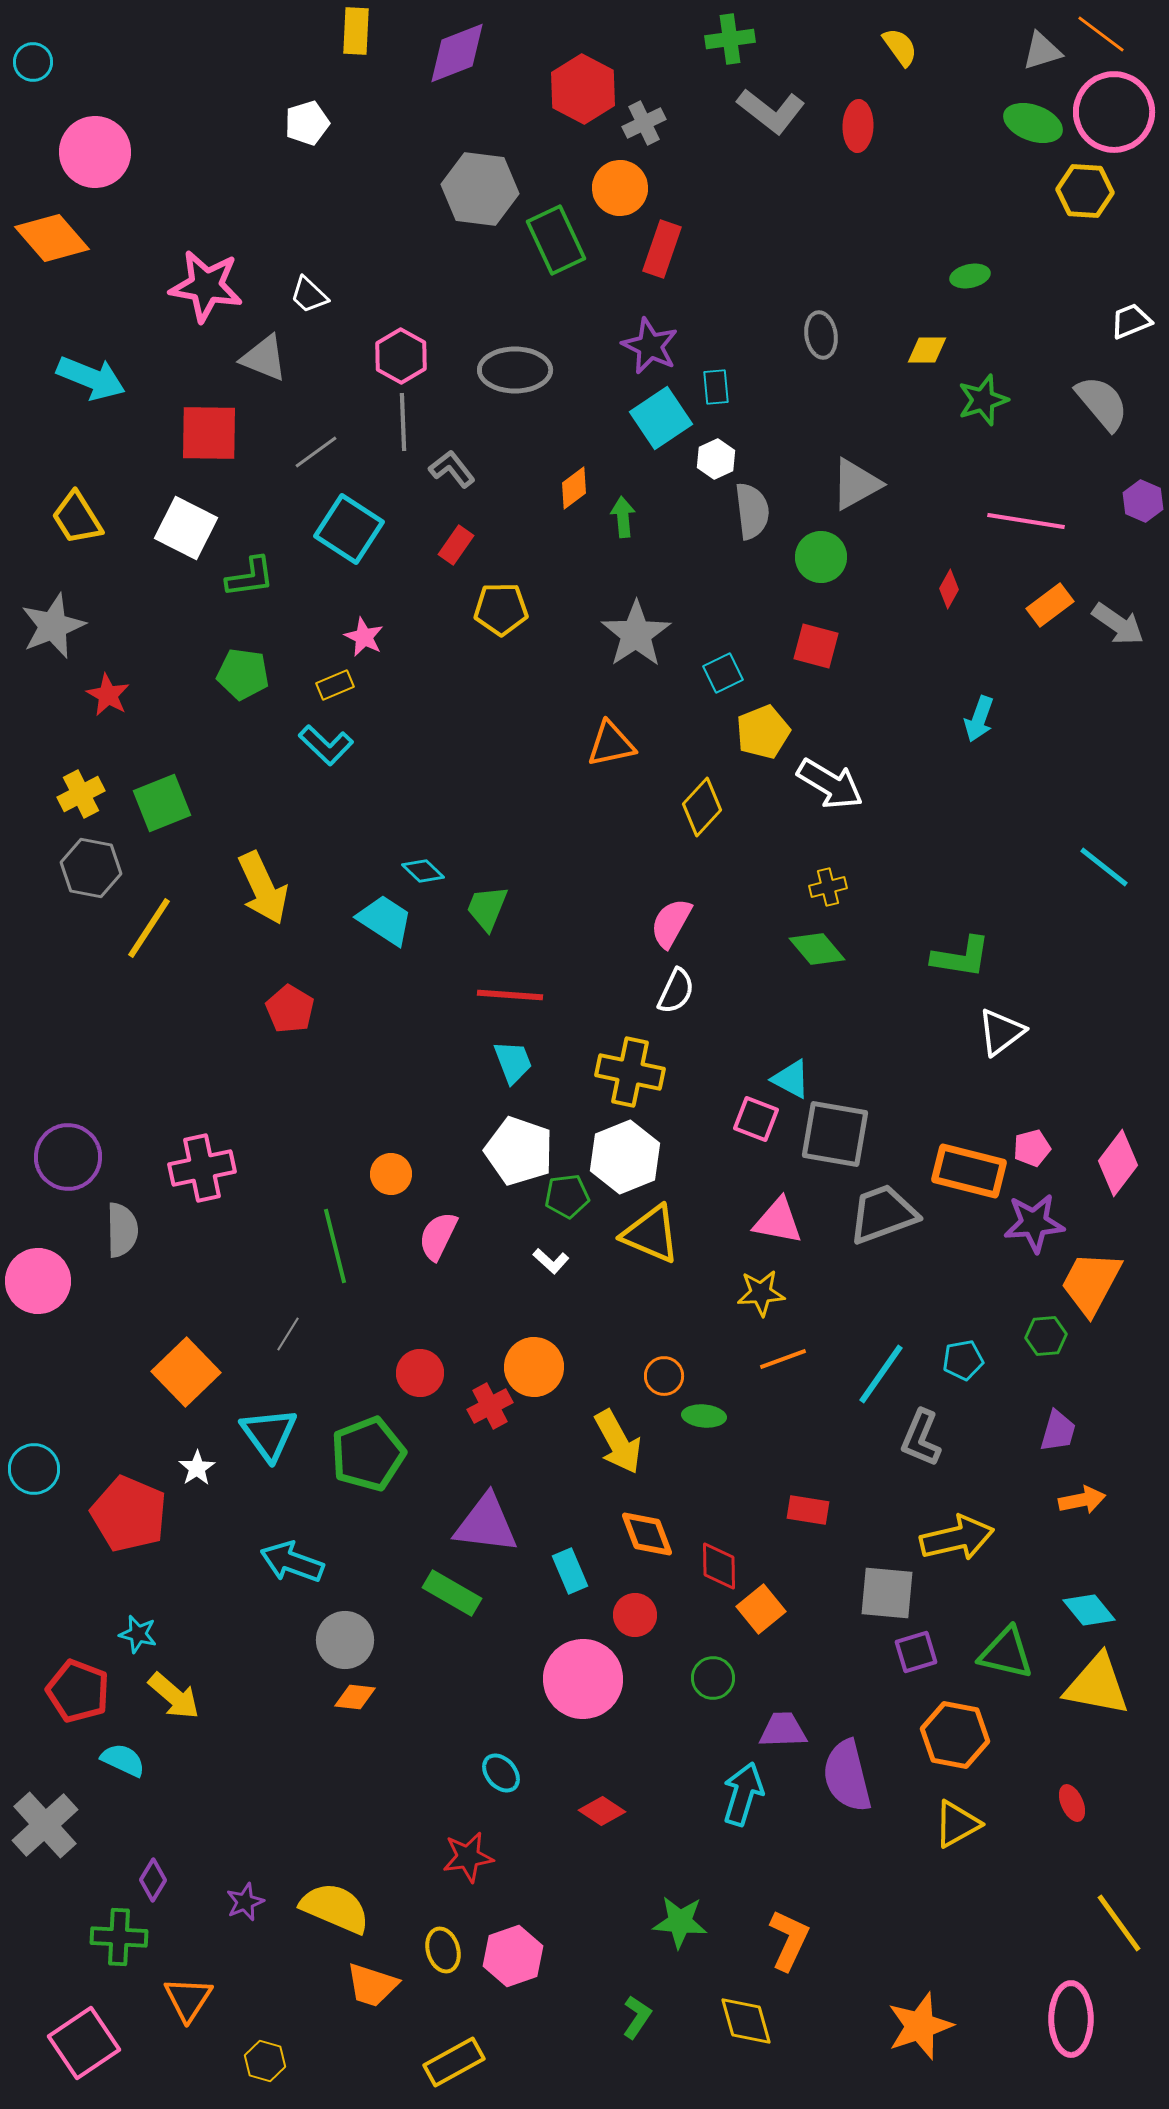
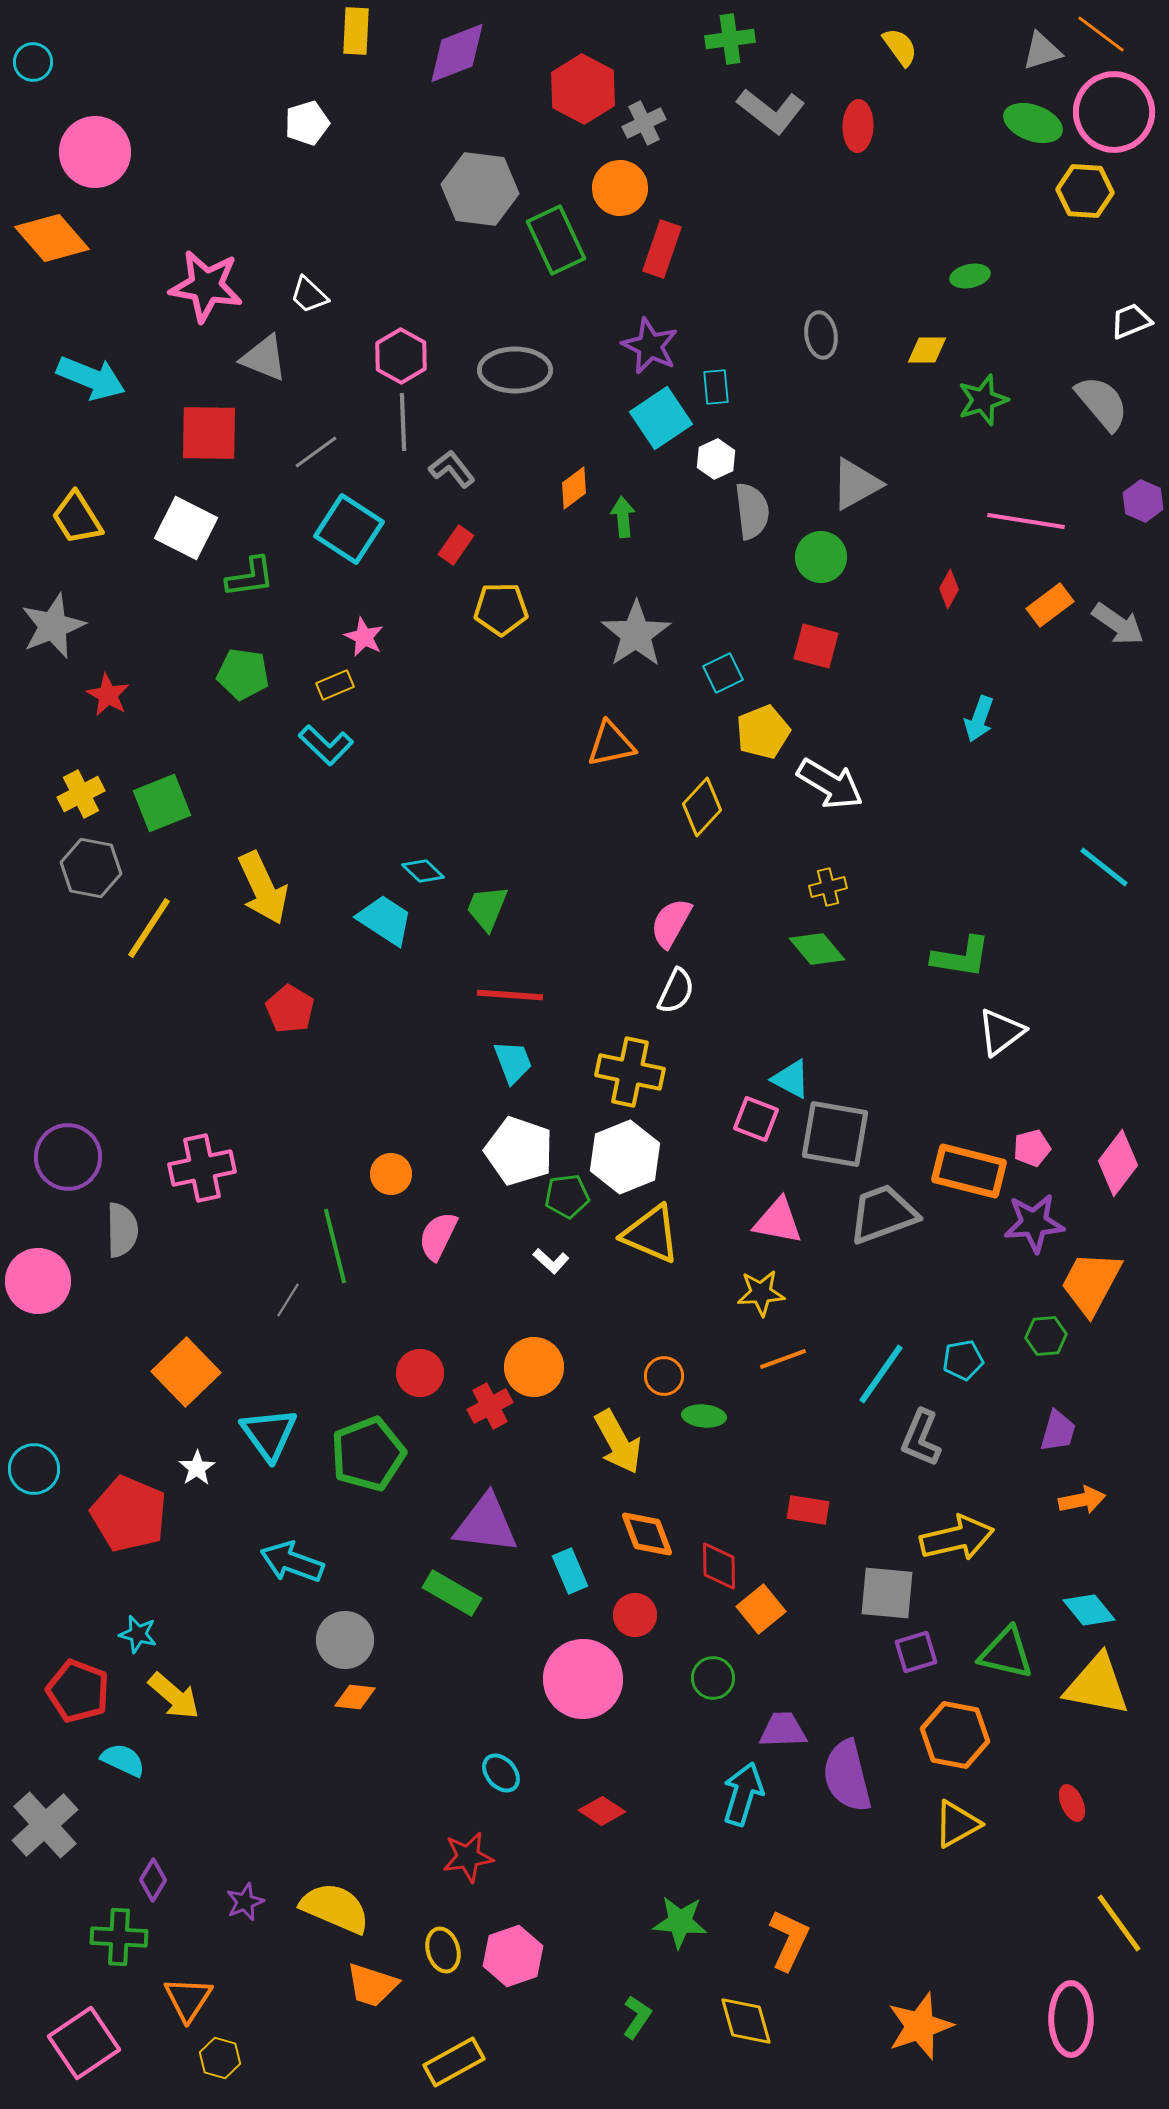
gray line at (288, 1334): moved 34 px up
yellow hexagon at (265, 2061): moved 45 px left, 3 px up
